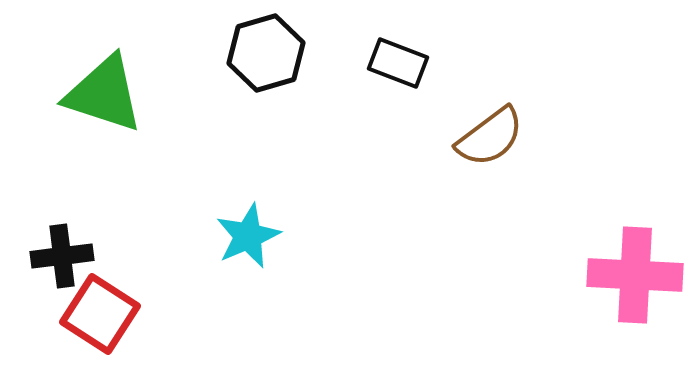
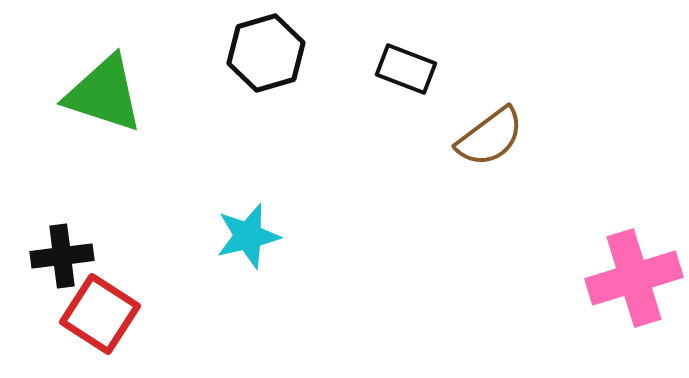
black rectangle: moved 8 px right, 6 px down
cyan star: rotated 10 degrees clockwise
pink cross: moved 1 px left, 3 px down; rotated 20 degrees counterclockwise
